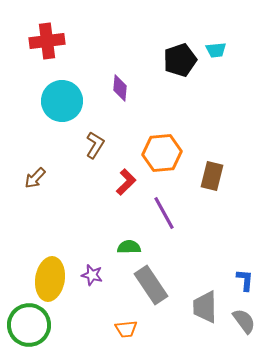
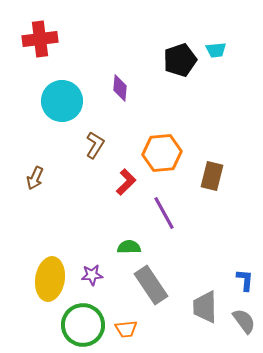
red cross: moved 7 px left, 2 px up
brown arrow: rotated 20 degrees counterclockwise
purple star: rotated 20 degrees counterclockwise
green circle: moved 54 px right
